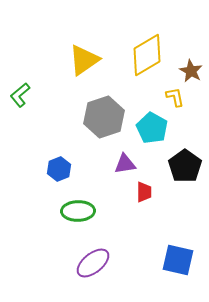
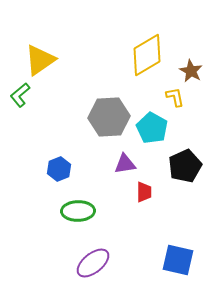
yellow triangle: moved 44 px left
gray hexagon: moved 5 px right; rotated 15 degrees clockwise
black pentagon: rotated 12 degrees clockwise
